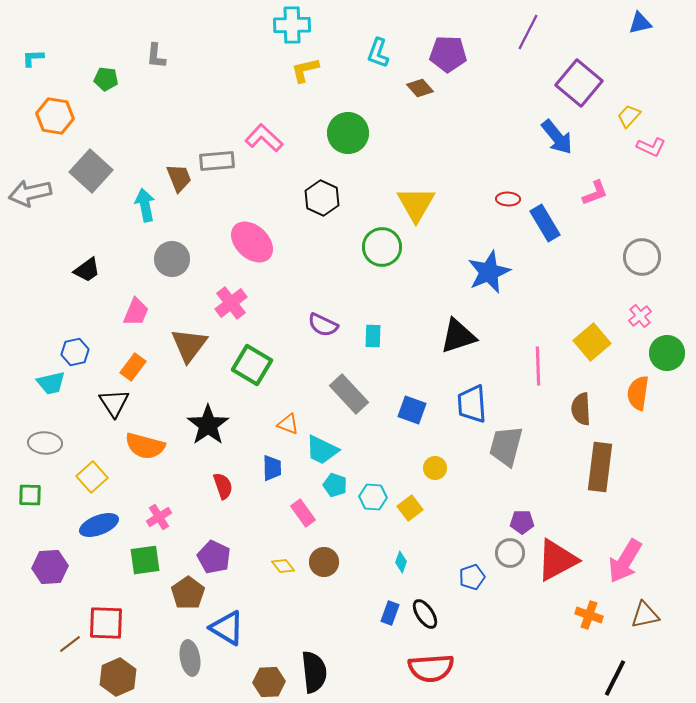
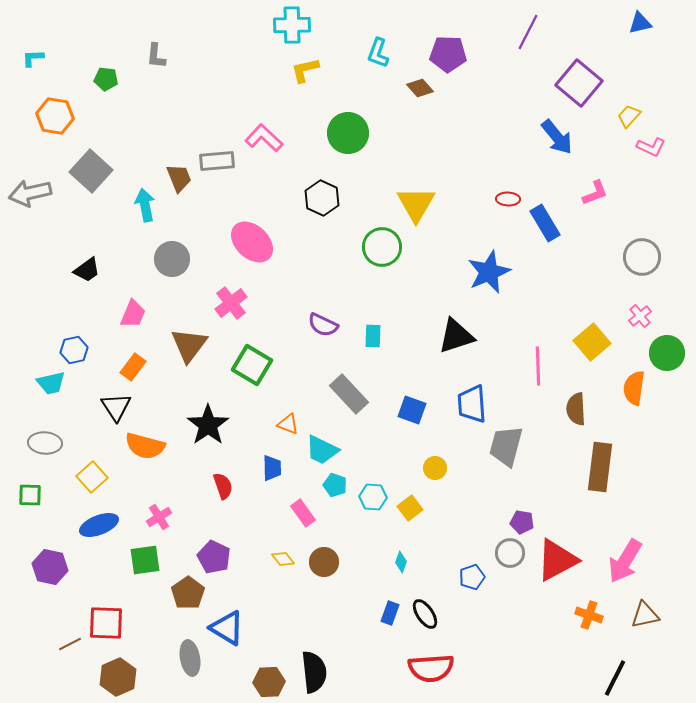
pink trapezoid at (136, 312): moved 3 px left, 2 px down
black triangle at (458, 336): moved 2 px left
blue hexagon at (75, 352): moved 1 px left, 2 px up
orange semicircle at (638, 393): moved 4 px left, 5 px up
black triangle at (114, 403): moved 2 px right, 4 px down
brown semicircle at (581, 409): moved 5 px left
purple pentagon at (522, 522): rotated 10 degrees clockwise
yellow diamond at (283, 566): moved 7 px up
purple hexagon at (50, 567): rotated 16 degrees clockwise
brown line at (70, 644): rotated 10 degrees clockwise
